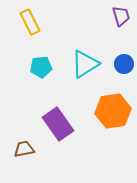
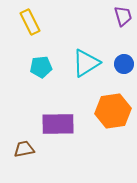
purple trapezoid: moved 2 px right
cyan triangle: moved 1 px right, 1 px up
purple rectangle: rotated 56 degrees counterclockwise
